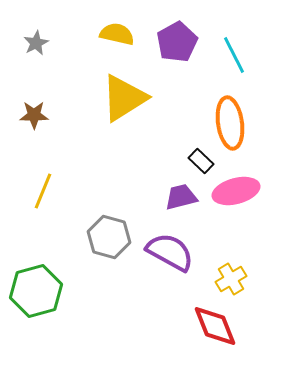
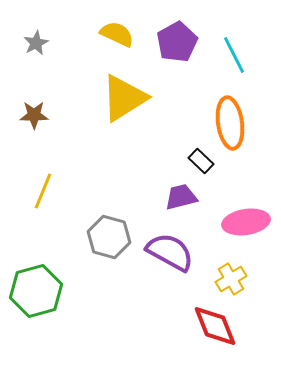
yellow semicircle: rotated 12 degrees clockwise
pink ellipse: moved 10 px right, 31 px down; rotated 6 degrees clockwise
